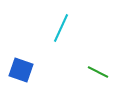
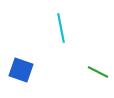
cyan line: rotated 36 degrees counterclockwise
